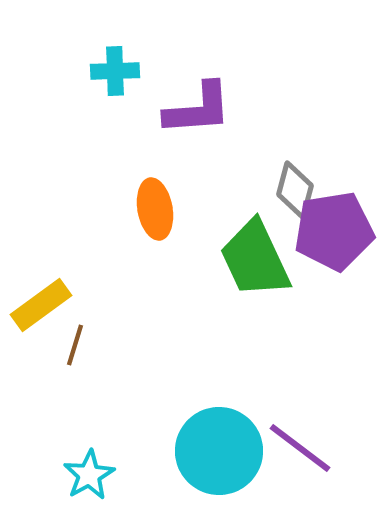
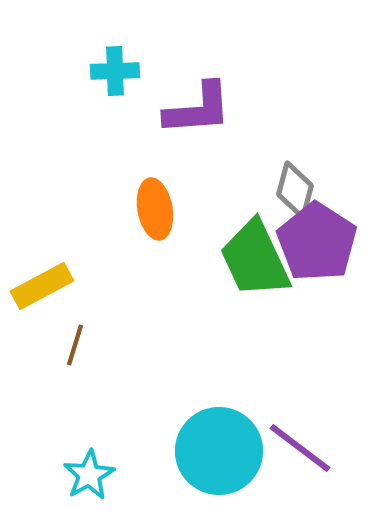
purple pentagon: moved 17 px left, 11 px down; rotated 30 degrees counterclockwise
yellow rectangle: moved 1 px right, 19 px up; rotated 8 degrees clockwise
